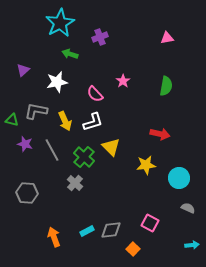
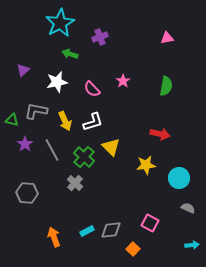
pink semicircle: moved 3 px left, 5 px up
purple star: rotated 21 degrees clockwise
